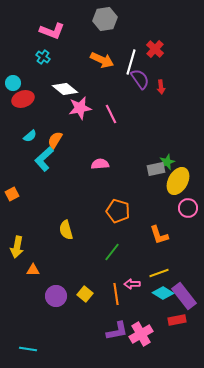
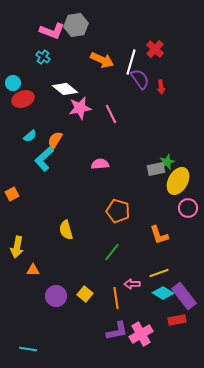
gray hexagon: moved 29 px left, 6 px down
orange line: moved 4 px down
